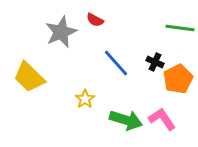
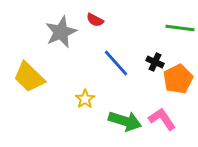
green arrow: moved 1 px left, 1 px down
